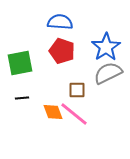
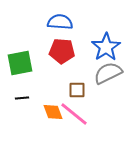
red pentagon: rotated 15 degrees counterclockwise
